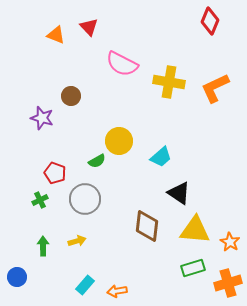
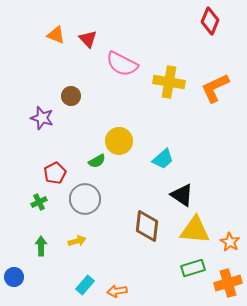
red triangle: moved 1 px left, 12 px down
cyan trapezoid: moved 2 px right, 2 px down
red pentagon: rotated 25 degrees clockwise
black triangle: moved 3 px right, 2 px down
green cross: moved 1 px left, 2 px down
green arrow: moved 2 px left
blue circle: moved 3 px left
